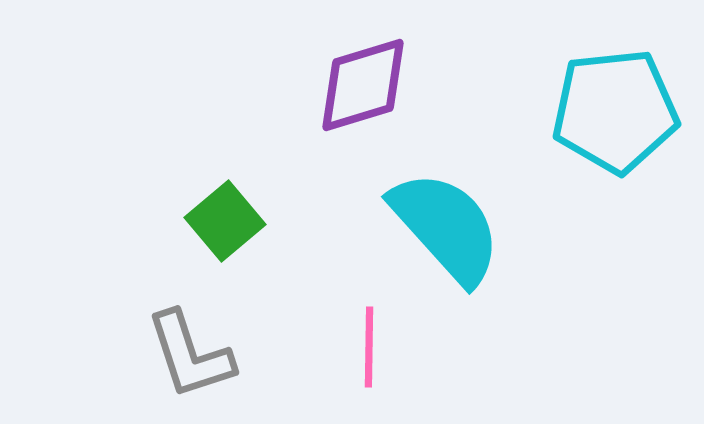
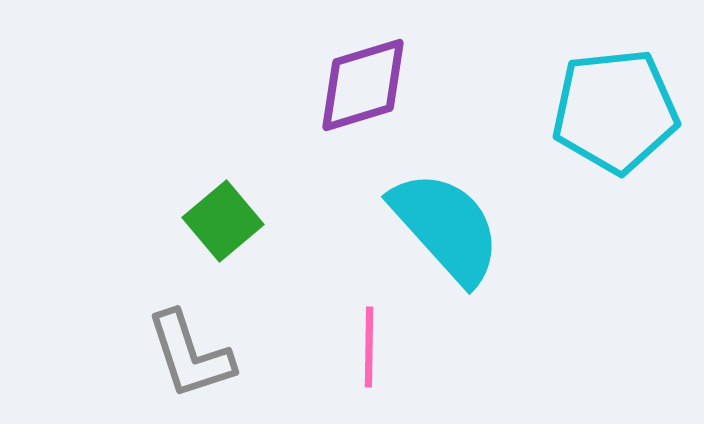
green square: moved 2 px left
